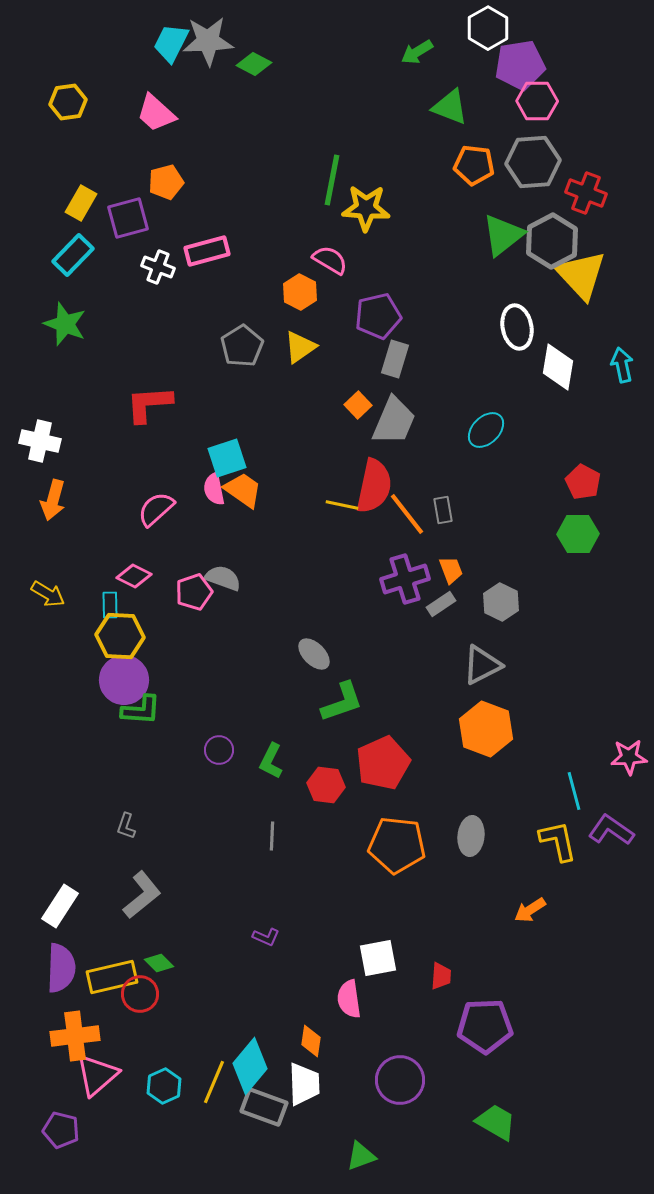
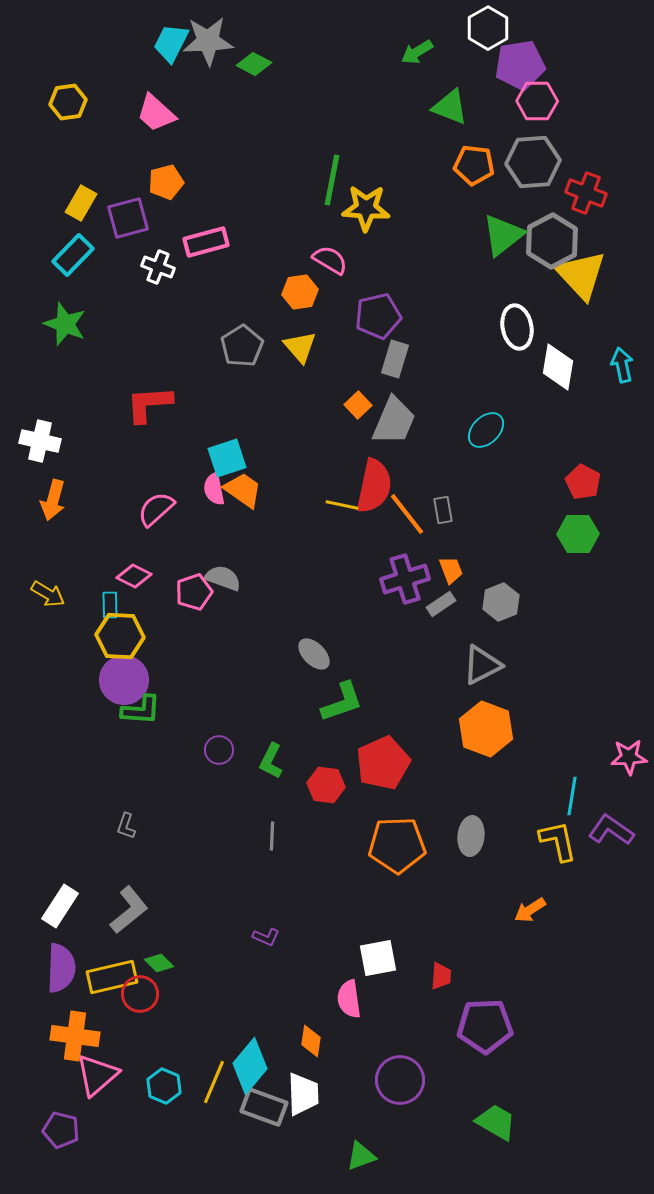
pink rectangle at (207, 251): moved 1 px left, 9 px up
orange hexagon at (300, 292): rotated 24 degrees clockwise
yellow triangle at (300, 347): rotated 36 degrees counterclockwise
gray hexagon at (501, 602): rotated 12 degrees clockwise
cyan line at (574, 791): moved 2 px left, 5 px down; rotated 24 degrees clockwise
orange pentagon at (397, 845): rotated 8 degrees counterclockwise
gray L-shape at (142, 895): moved 13 px left, 15 px down
orange cross at (75, 1036): rotated 15 degrees clockwise
white trapezoid at (304, 1084): moved 1 px left, 10 px down
cyan hexagon at (164, 1086): rotated 12 degrees counterclockwise
